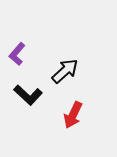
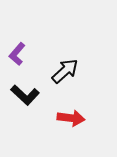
black L-shape: moved 3 px left
red arrow: moved 2 px left, 3 px down; rotated 108 degrees counterclockwise
